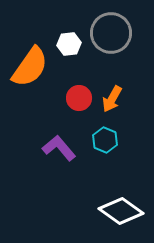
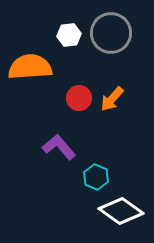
white hexagon: moved 9 px up
orange semicircle: rotated 129 degrees counterclockwise
orange arrow: rotated 12 degrees clockwise
cyan hexagon: moved 9 px left, 37 px down
purple L-shape: moved 1 px up
